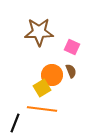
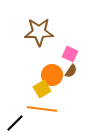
pink square: moved 2 px left, 7 px down
brown semicircle: rotated 56 degrees clockwise
yellow square: moved 1 px down
black line: rotated 24 degrees clockwise
